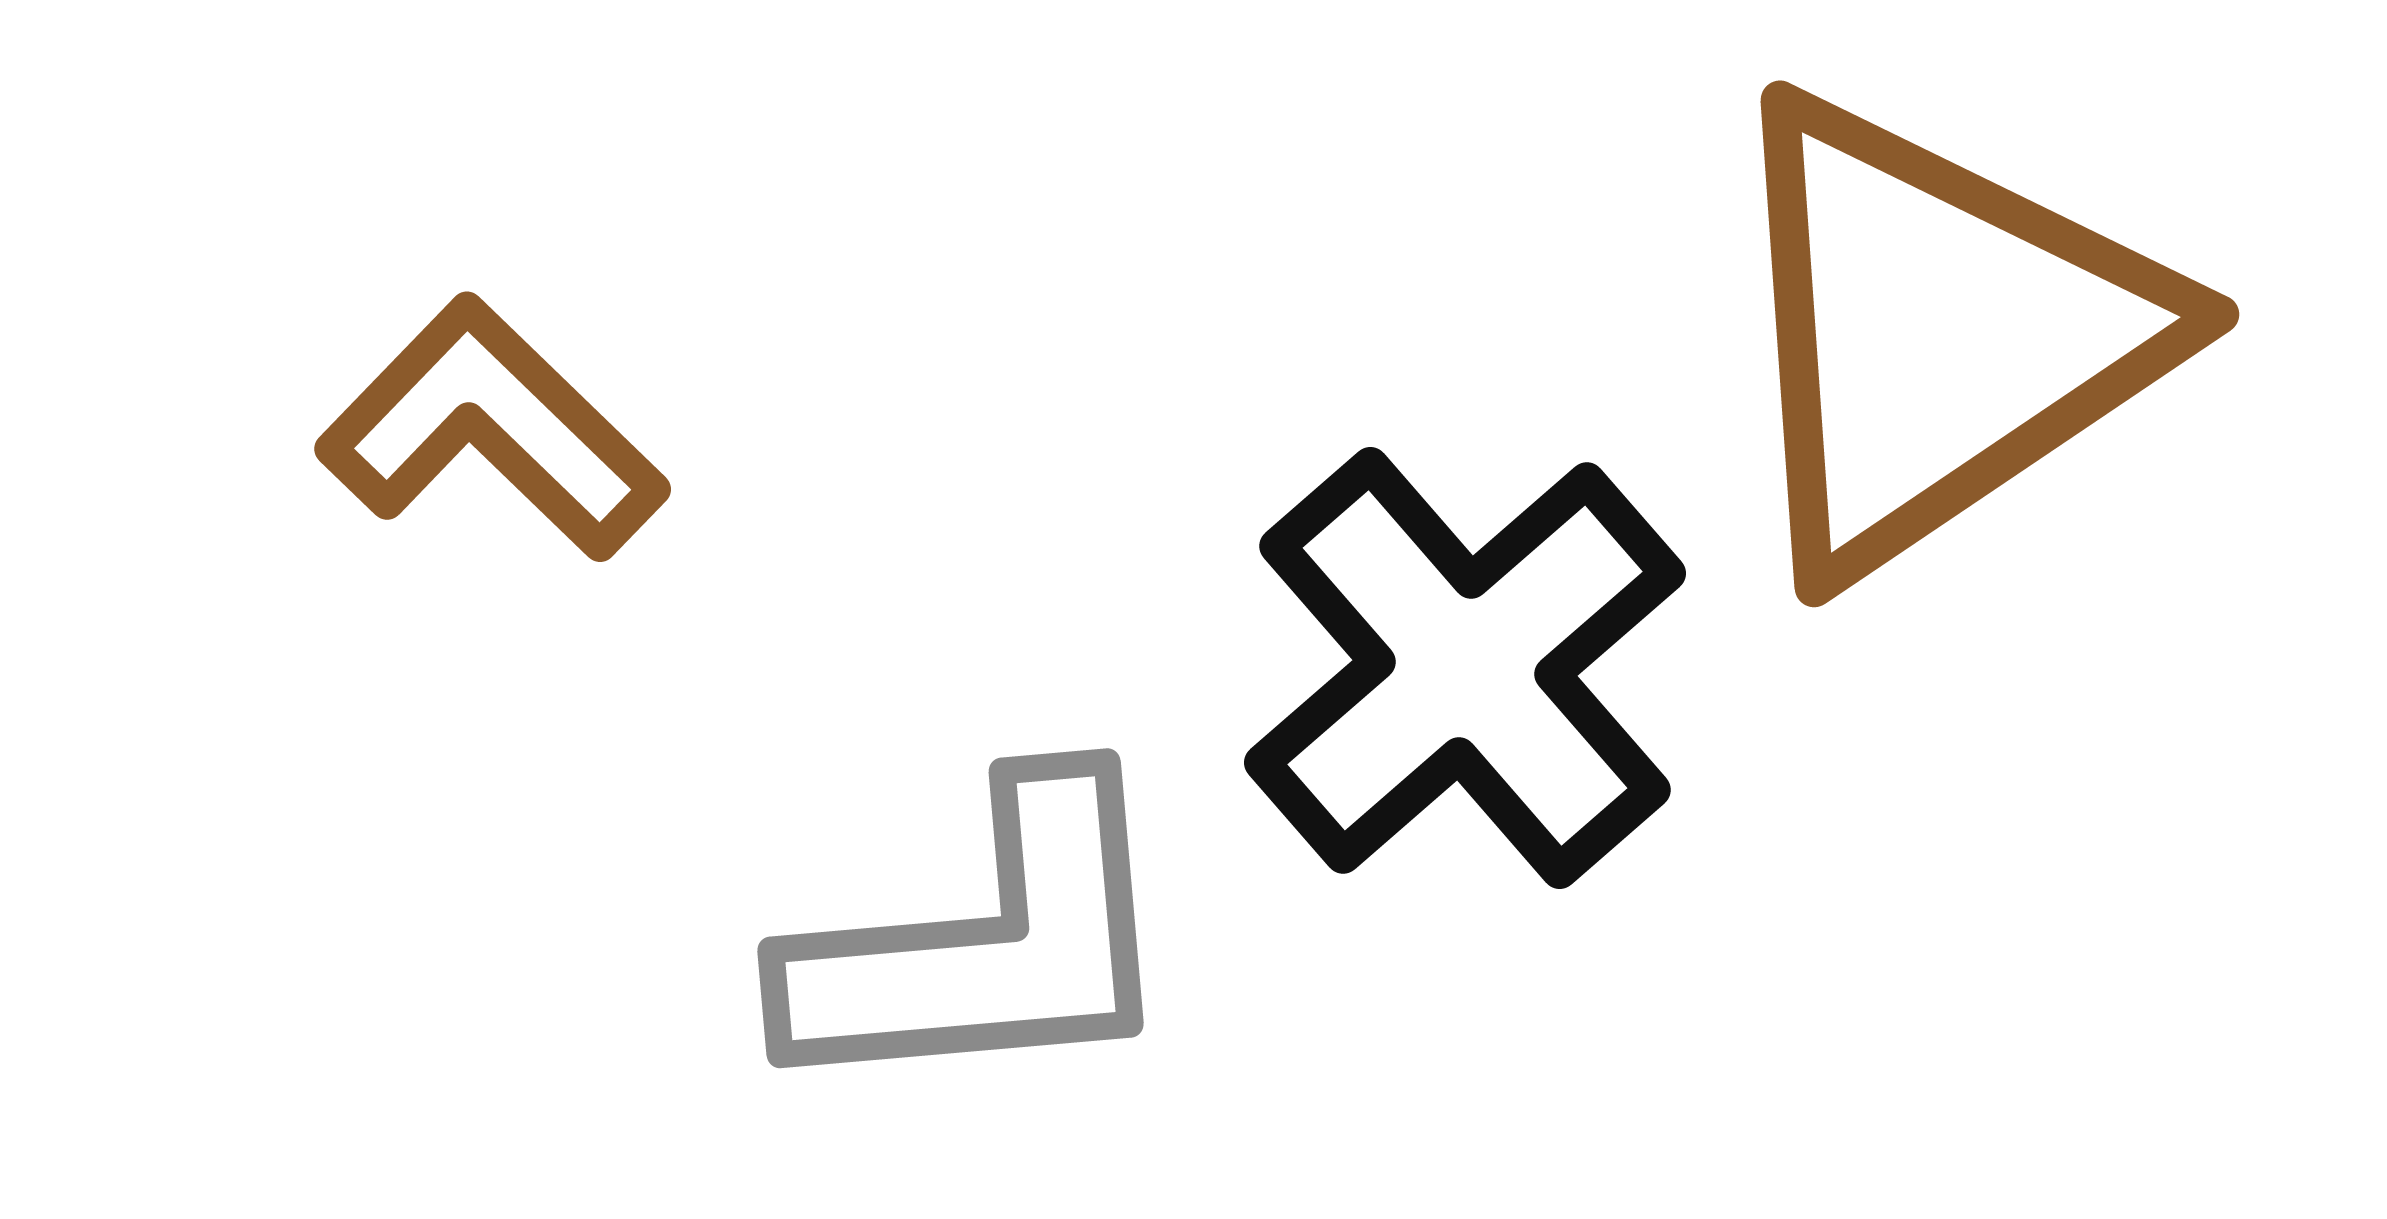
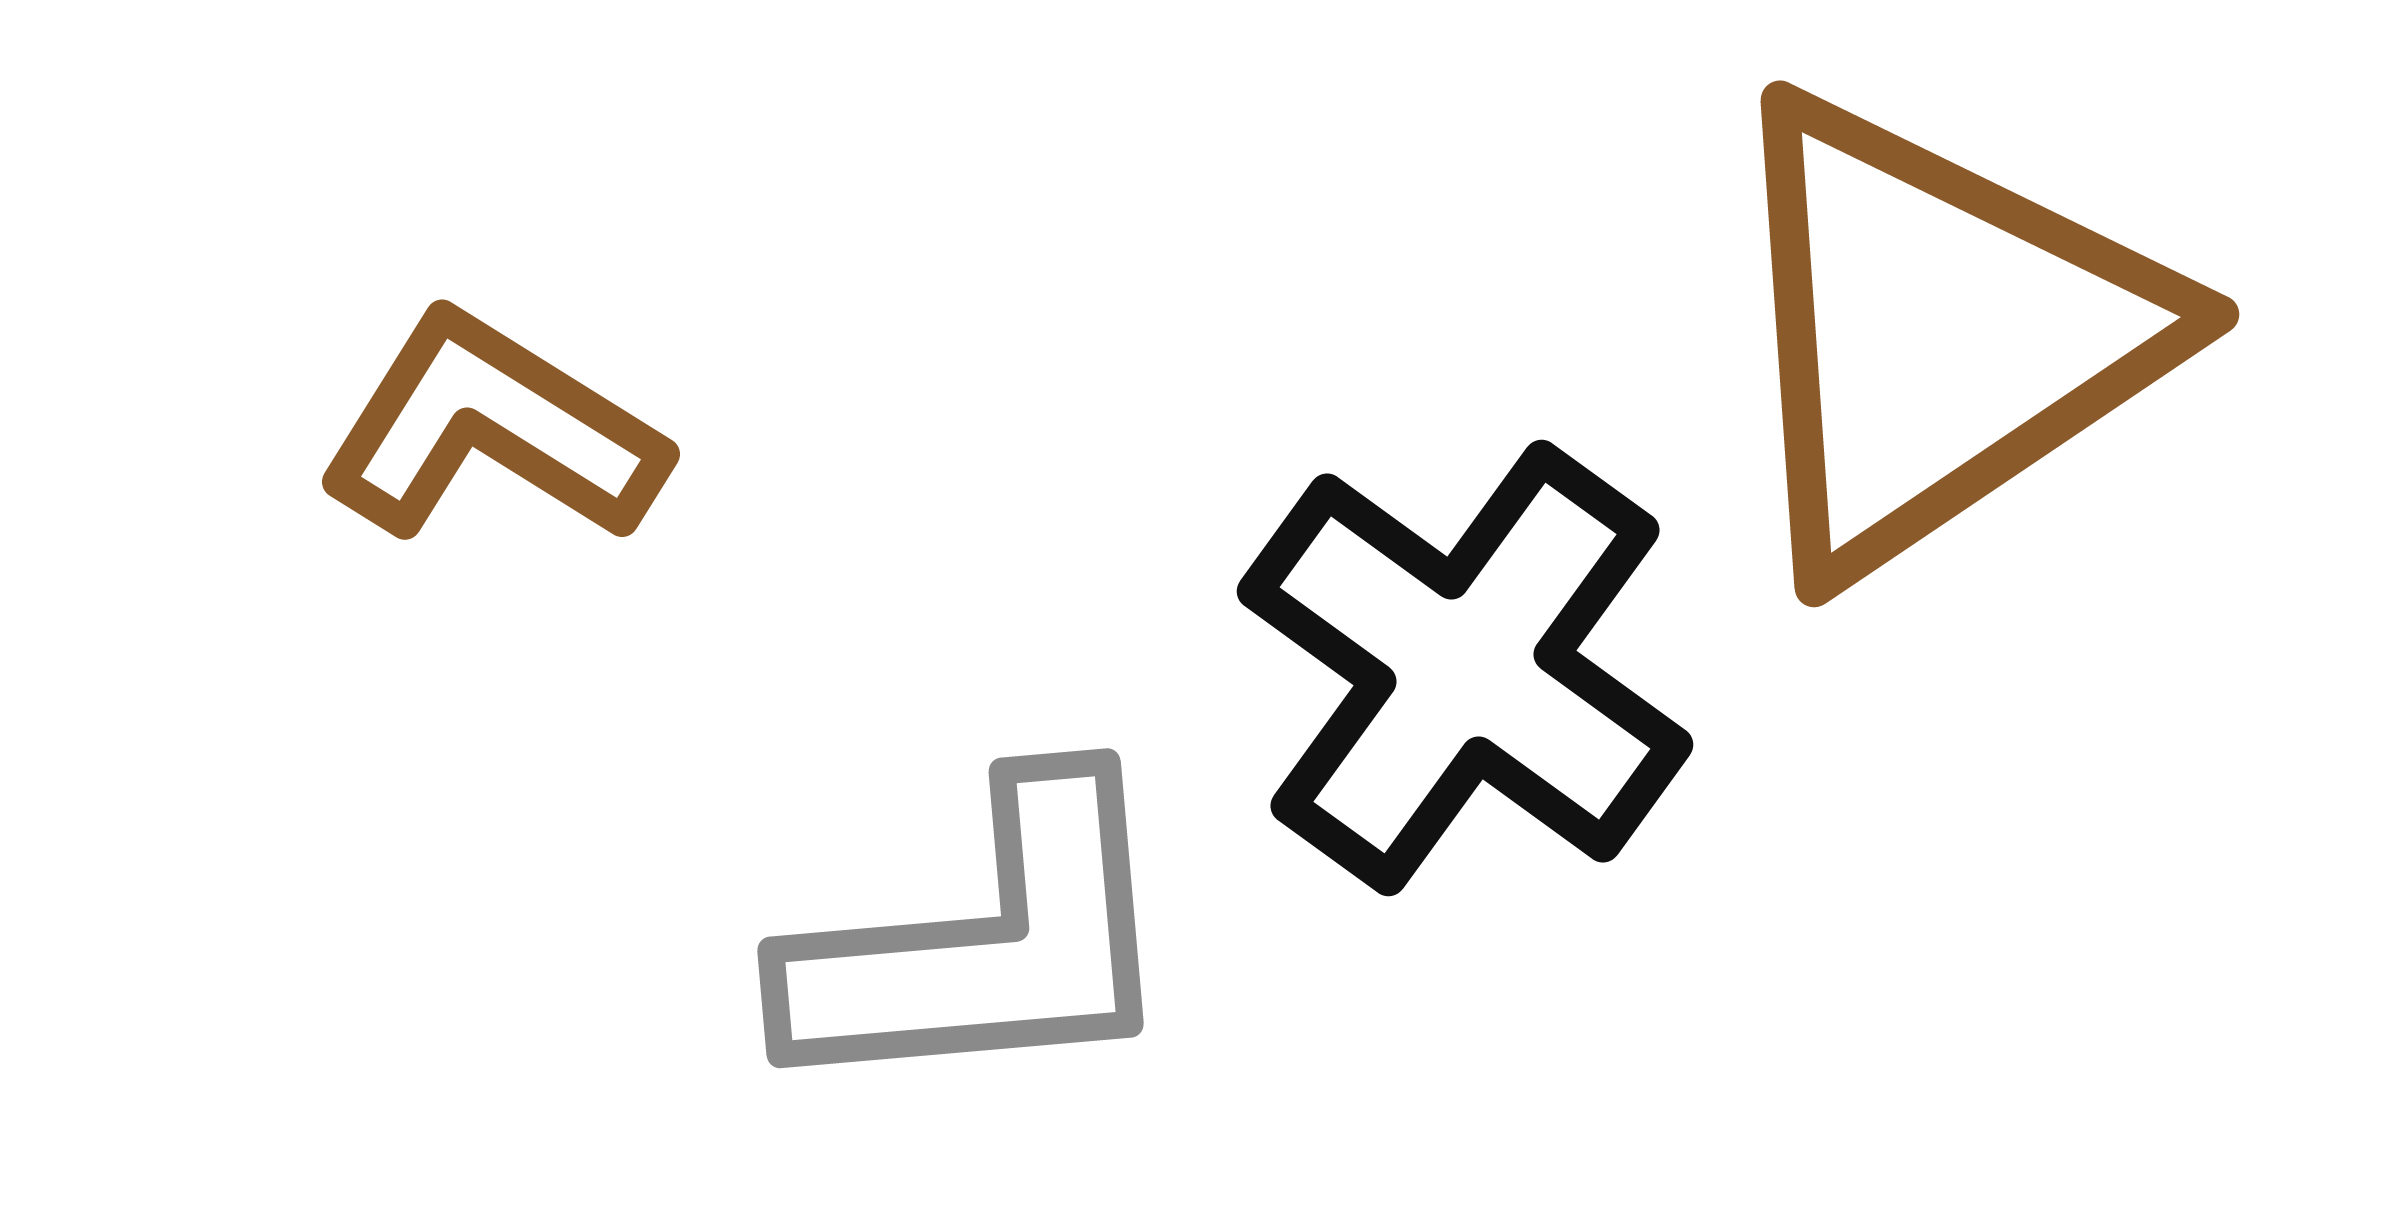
brown L-shape: rotated 12 degrees counterclockwise
black cross: rotated 13 degrees counterclockwise
